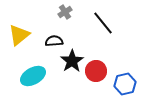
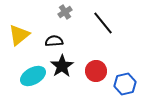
black star: moved 10 px left, 5 px down
